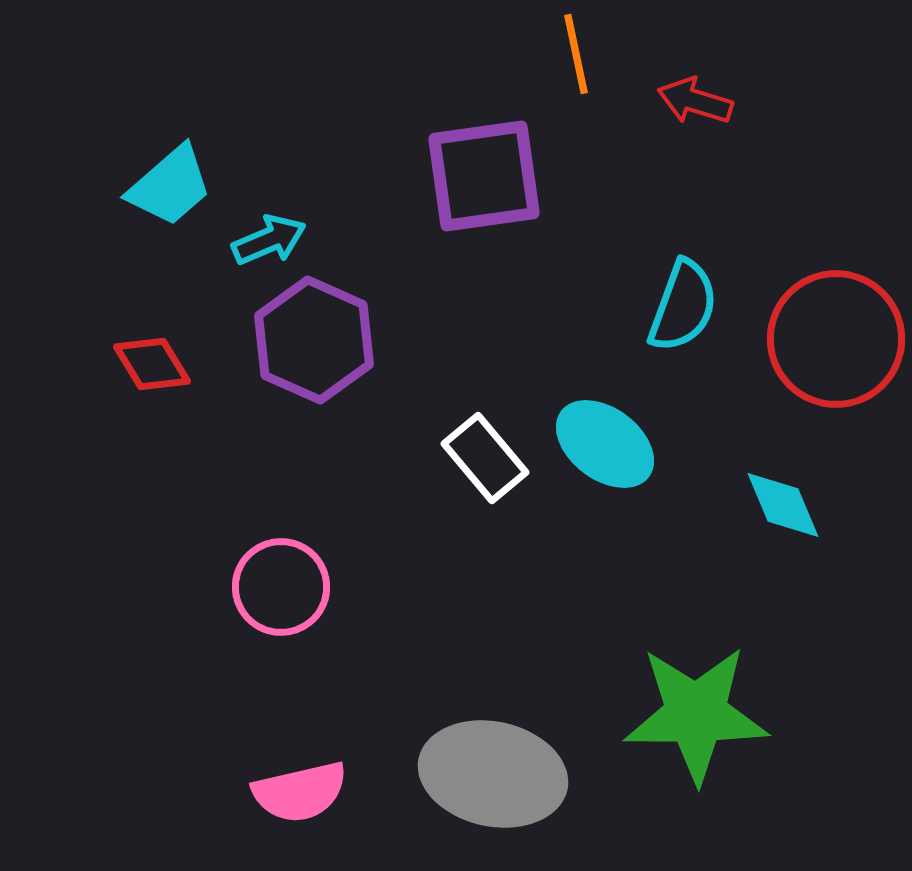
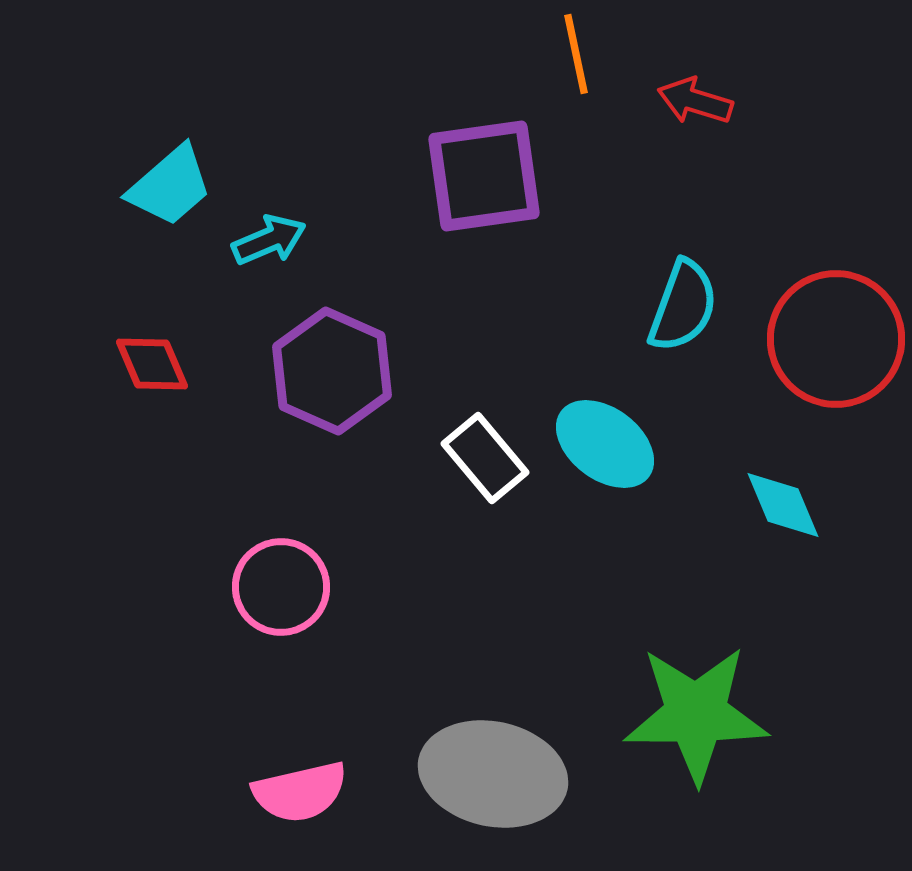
purple hexagon: moved 18 px right, 31 px down
red diamond: rotated 8 degrees clockwise
